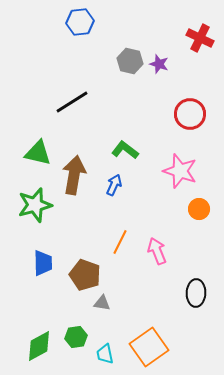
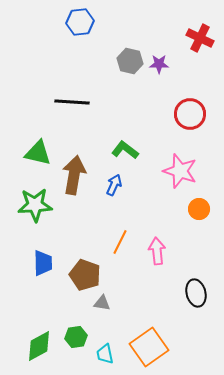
purple star: rotated 18 degrees counterclockwise
black line: rotated 36 degrees clockwise
green star: rotated 12 degrees clockwise
pink arrow: rotated 16 degrees clockwise
black ellipse: rotated 16 degrees counterclockwise
